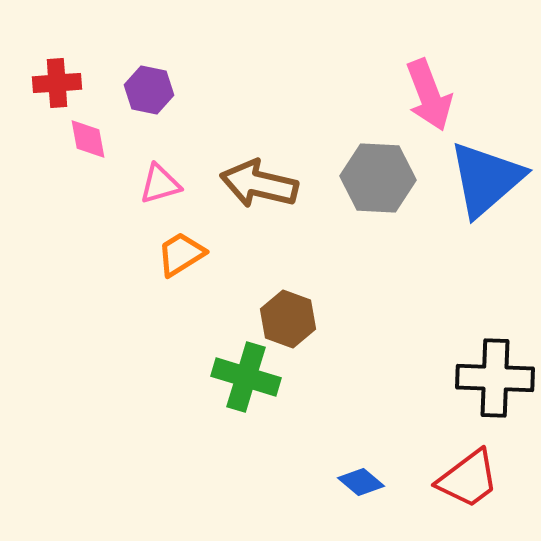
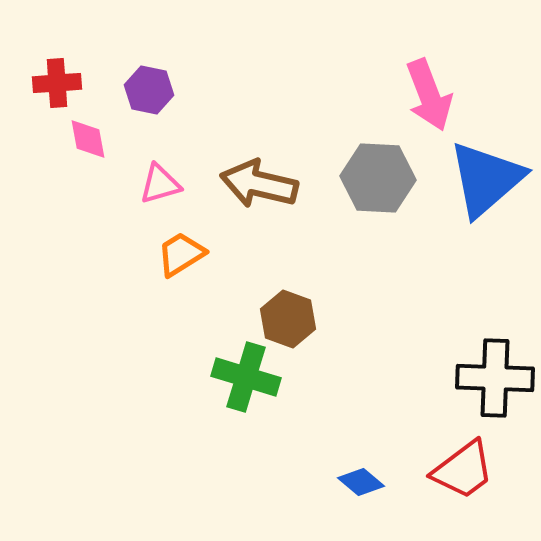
red trapezoid: moved 5 px left, 9 px up
